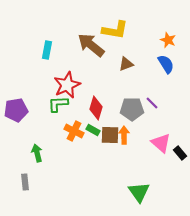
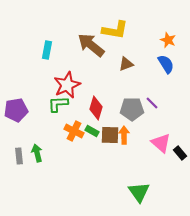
green rectangle: moved 1 px left, 1 px down
gray rectangle: moved 6 px left, 26 px up
